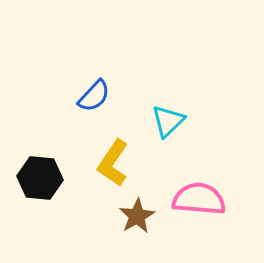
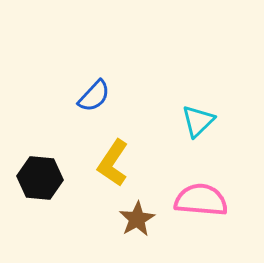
cyan triangle: moved 30 px right
pink semicircle: moved 2 px right, 1 px down
brown star: moved 3 px down
